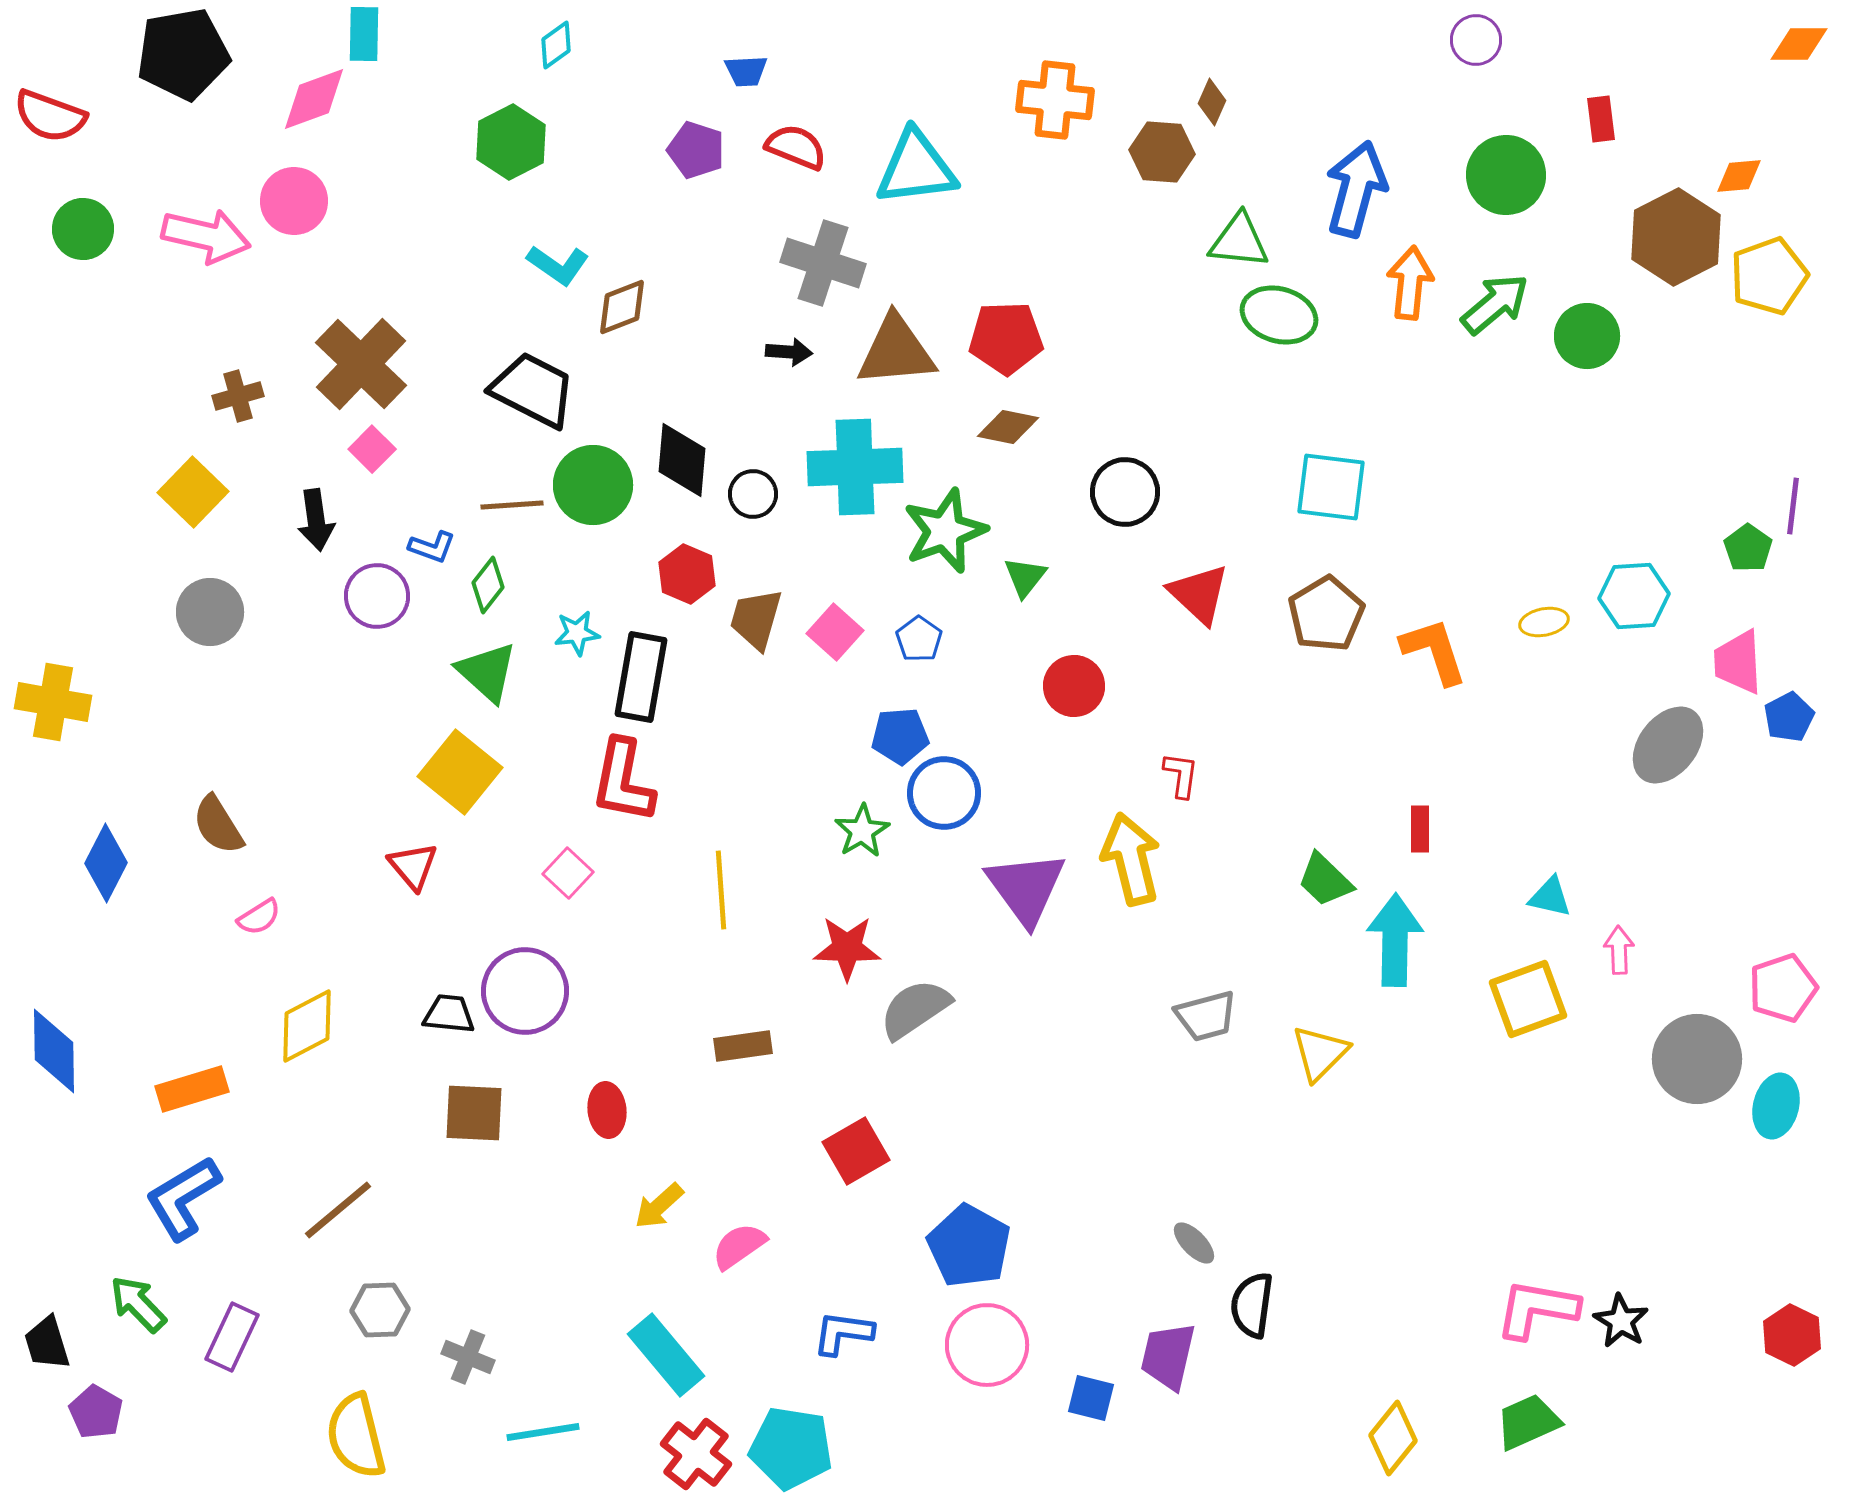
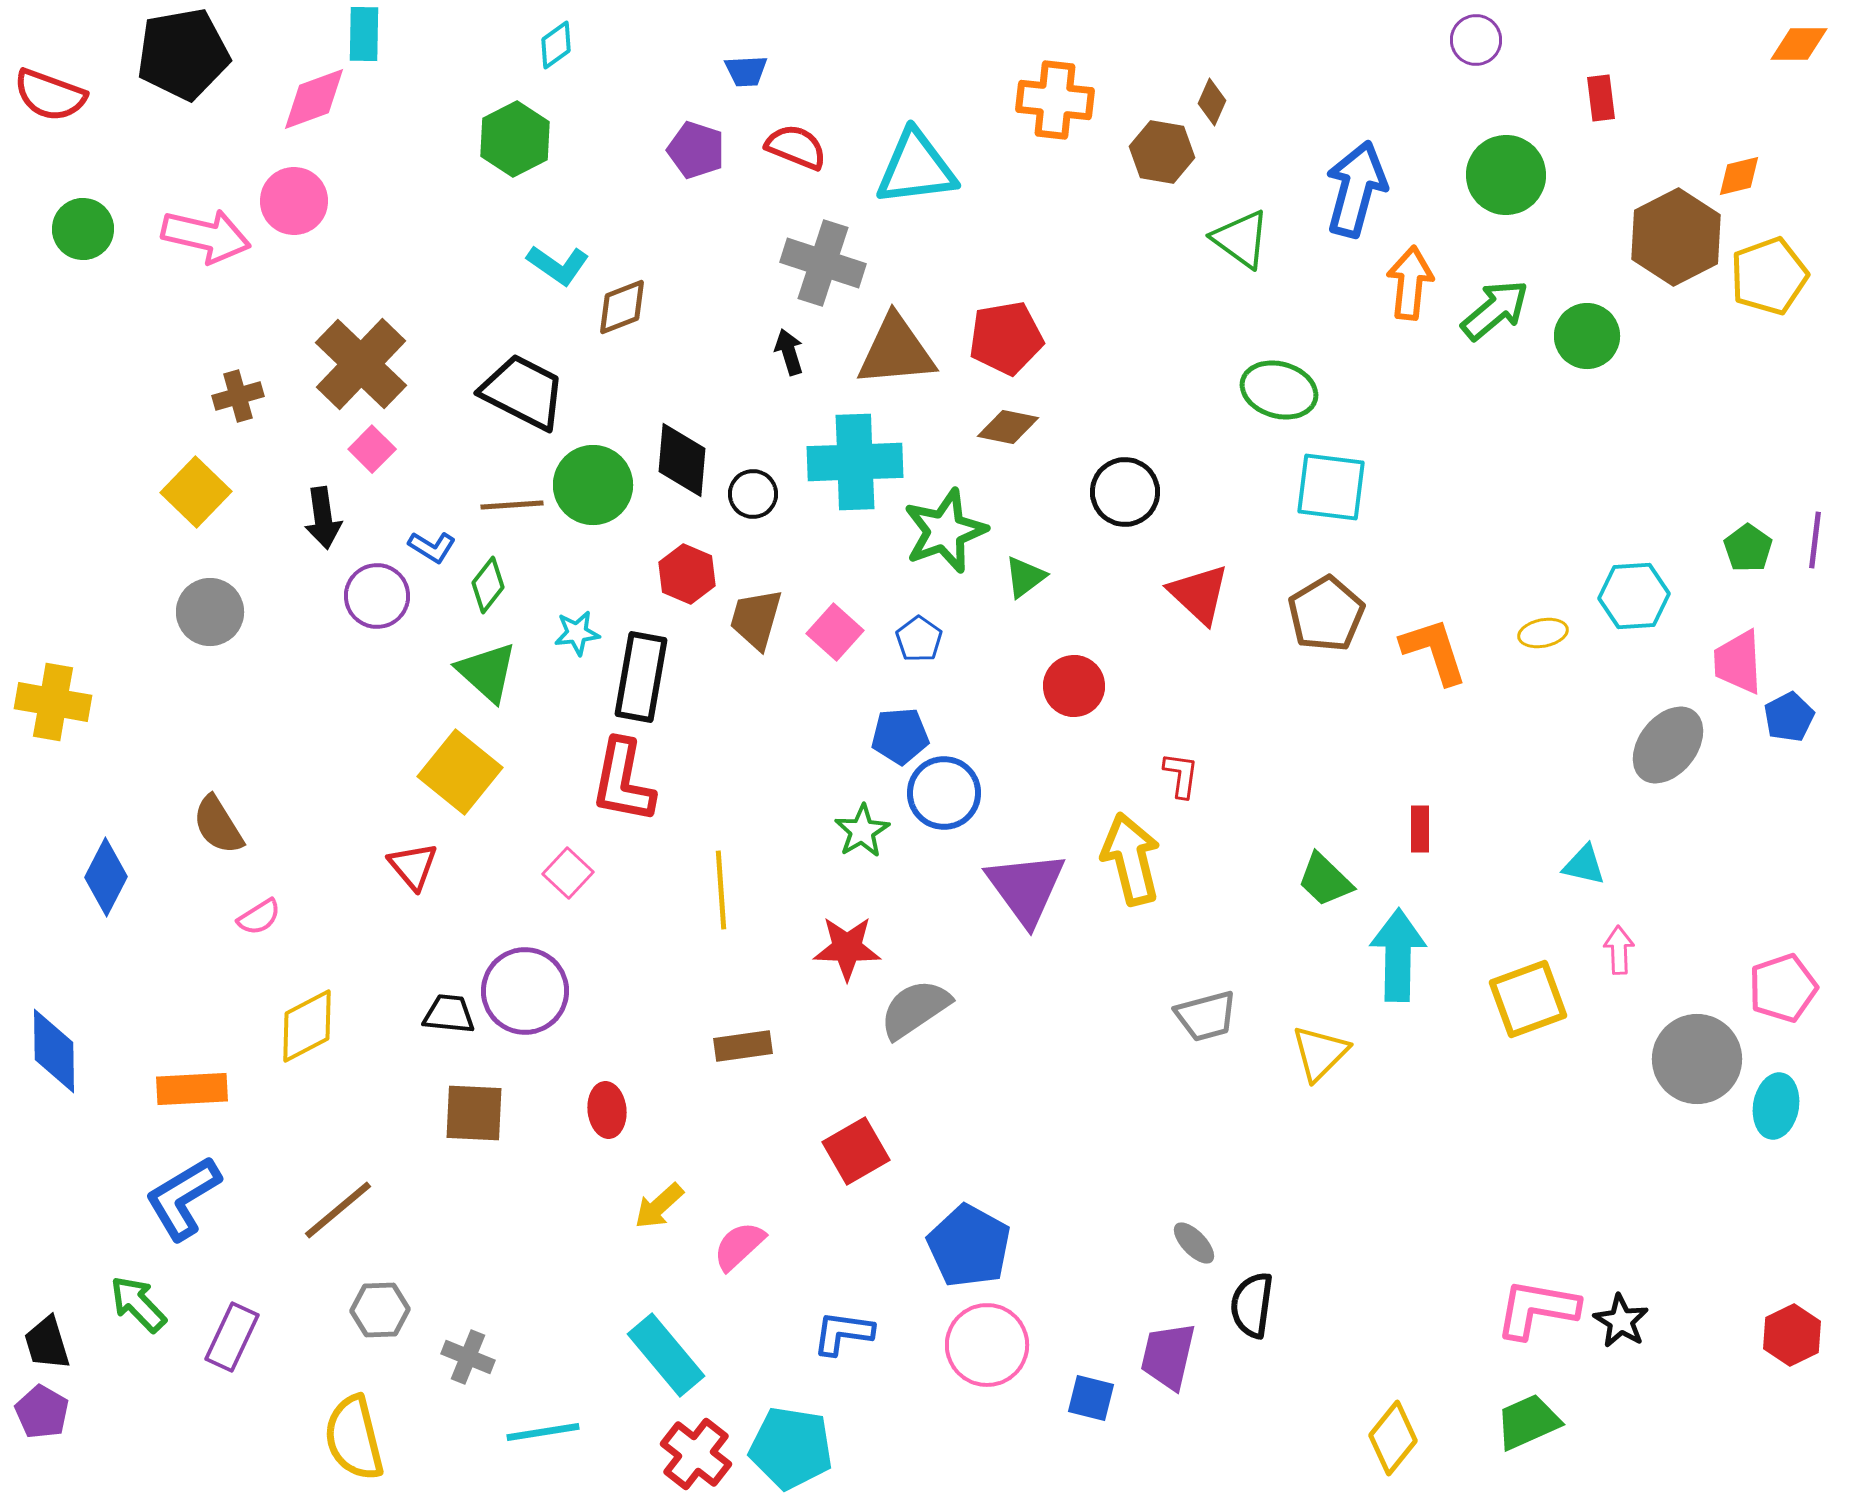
red semicircle at (50, 116): moved 21 px up
red rectangle at (1601, 119): moved 21 px up
green hexagon at (511, 142): moved 4 px right, 3 px up
brown hexagon at (1162, 152): rotated 6 degrees clockwise
orange diamond at (1739, 176): rotated 9 degrees counterclockwise
green triangle at (1239, 241): moved 2 px right, 2 px up; rotated 30 degrees clockwise
green arrow at (1495, 304): moved 6 px down
green ellipse at (1279, 315): moved 75 px down
red pentagon at (1006, 338): rotated 8 degrees counterclockwise
black arrow at (789, 352): rotated 111 degrees counterclockwise
black trapezoid at (533, 390): moved 10 px left, 2 px down
cyan cross at (855, 467): moved 5 px up
yellow square at (193, 492): moved 3 px right
purple line at (1793, 506): moved 22 px right, 34 px down
black arrow at (316, 520): moved 7 px right, 2 px up
blue L-shape at (432, 547): rotated 12 degrees clockwise
green triangle at (1025, 577): rotated 15 degrees clockwise
yellow ellipse at (1544, 622): moved 1 px left, 11 px down
blue diamond at (106, 863): moved 14 px down
cyan triangle at (1550, 897): moved 34 px right, 32 px up
cyan arrow at (1395, 940): moved 3 px right, 15 px down
orange rectangle at (192, 1089): rotated 14 degrees clockwise
cyan ellipse at (1776, 1106): rotated 4 degrees counterclockwise
pink semicircle at (739, 1246): rotated 8 degrees counterclockwise
red hexagon at (1792, 1335): rotated 8 degrees clockwise
purple pentagon at (96, 1412): moved 54 px left
yellow semicircle at (356, 1436): moved 2 px left, 2 px down
